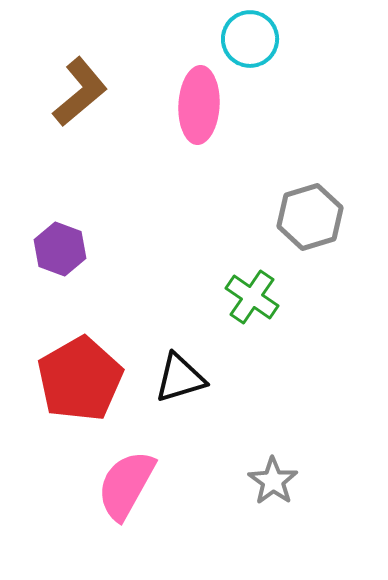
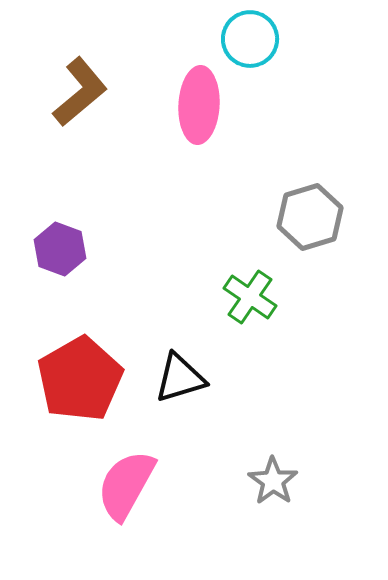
green cross: moved 2 px left
